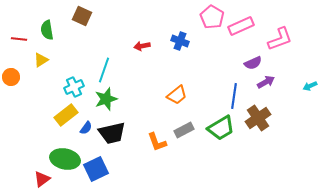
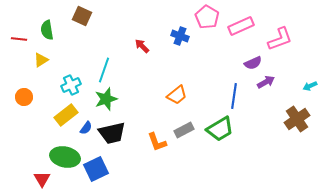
pink pentagon: moved 5 px left
blue cross: moved 5 px up
red arrow: rotated 56 degrees clockwise
orange circle: moved 13 px right, 20 px down
cyan cross: moved 3 px left, 2 px up
brown cross: moved 39 px right, 1 px down
green trapezoid: moved 1 px left, 1 px down
green ellipse: moved 2 px up
red triangle: rotated 24 degrees counterclockwise
